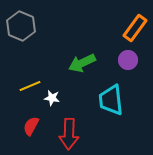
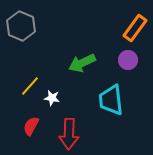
yellow line: rotated 25 degrees counterclockwise
